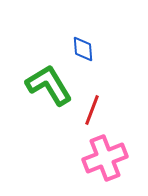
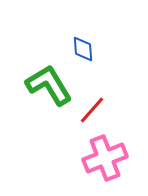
red line: rotated 20 degrees clockwise
